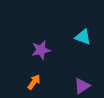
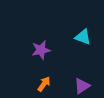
orange arrow: moved 10 px right, 2 px down
